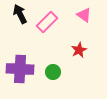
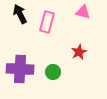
pink triangle: moved 1 px left, 3 px up; rotated 21 degrees counterclockwise
pink rectangle: rotated 30 degrees counterclockwise
red star: moved 2 px down
